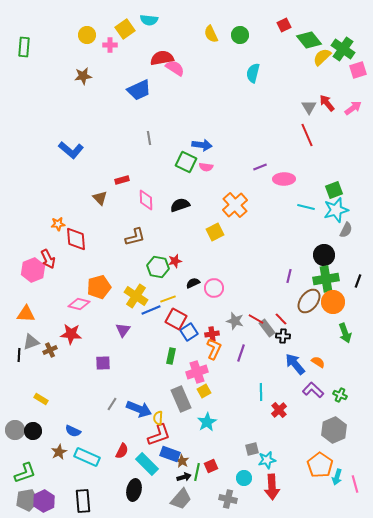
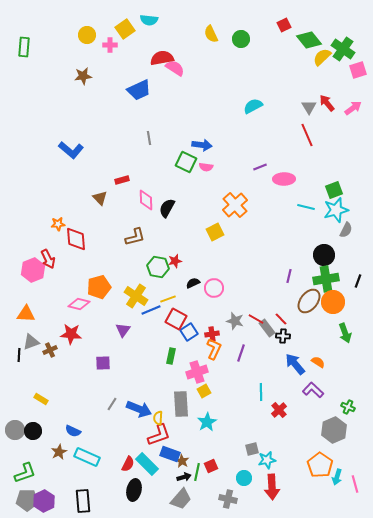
green circle at (240, 35): moved 1 px right, 4 px down
cyan semicircle at (253, 73): moved 33 px down; rotated 48 degrees clockwise
black semicircle at (180, 205): moved 13 px left, 3 px down; rotated 42 degrees counterclockwise
green cross at (340, 395): moved 8 px right, 12 px down
gray rectangle at (181, 399): moved 5 px down; rotated 20 degrees clockwise
red semicircle at (122, 451): moved 6 px right, 13 px down
gray pentagon at (27, 500): rotated 10 degrees clockwise
